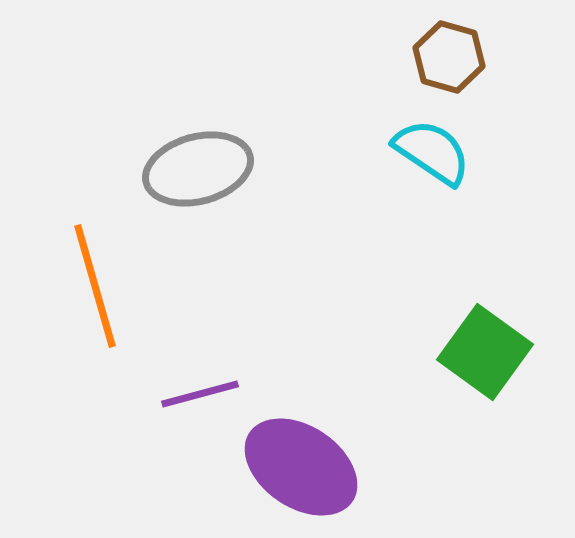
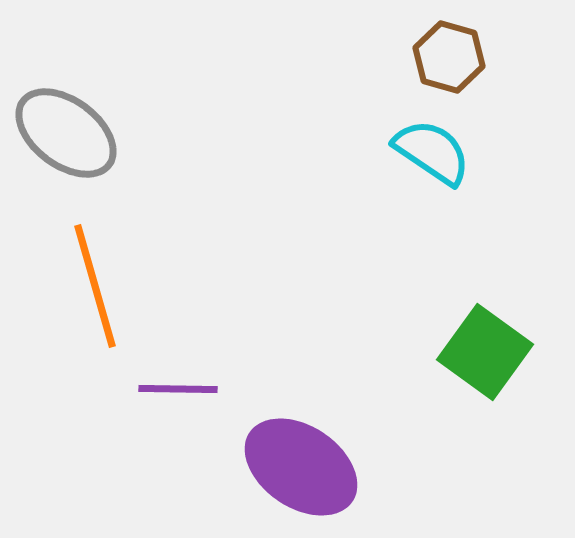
gray ellipse: moved 132 px left, 36 px up; rotated 52 degrees clockwise
purple line: moved 22 px left, 5 px up; rotated 16 degrees clockwise
